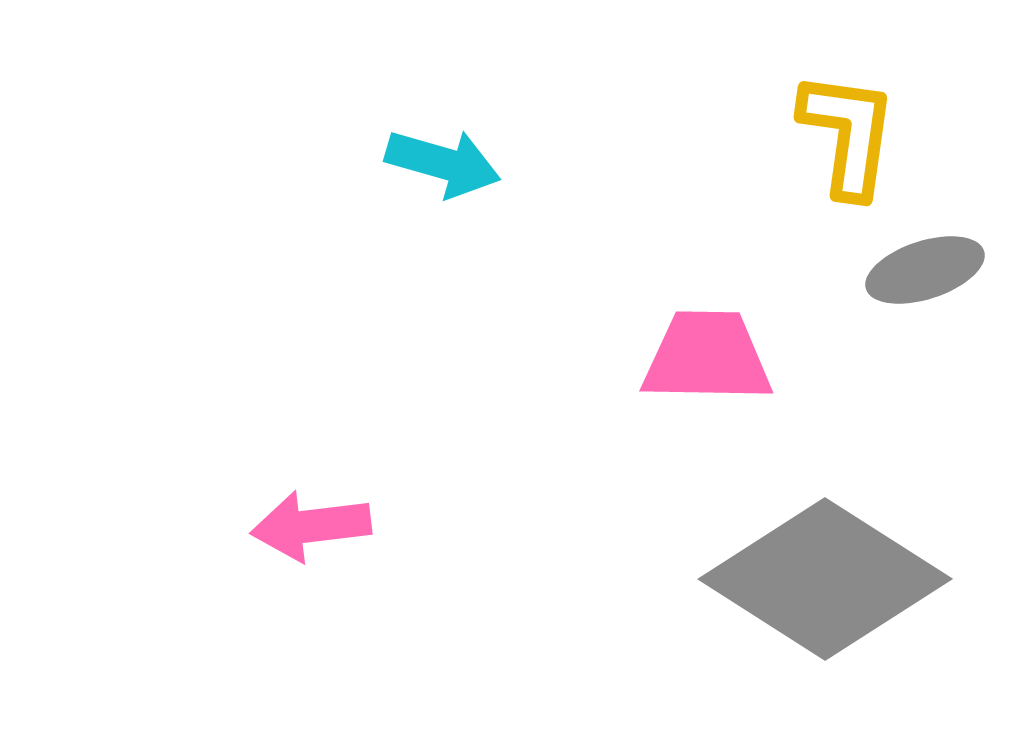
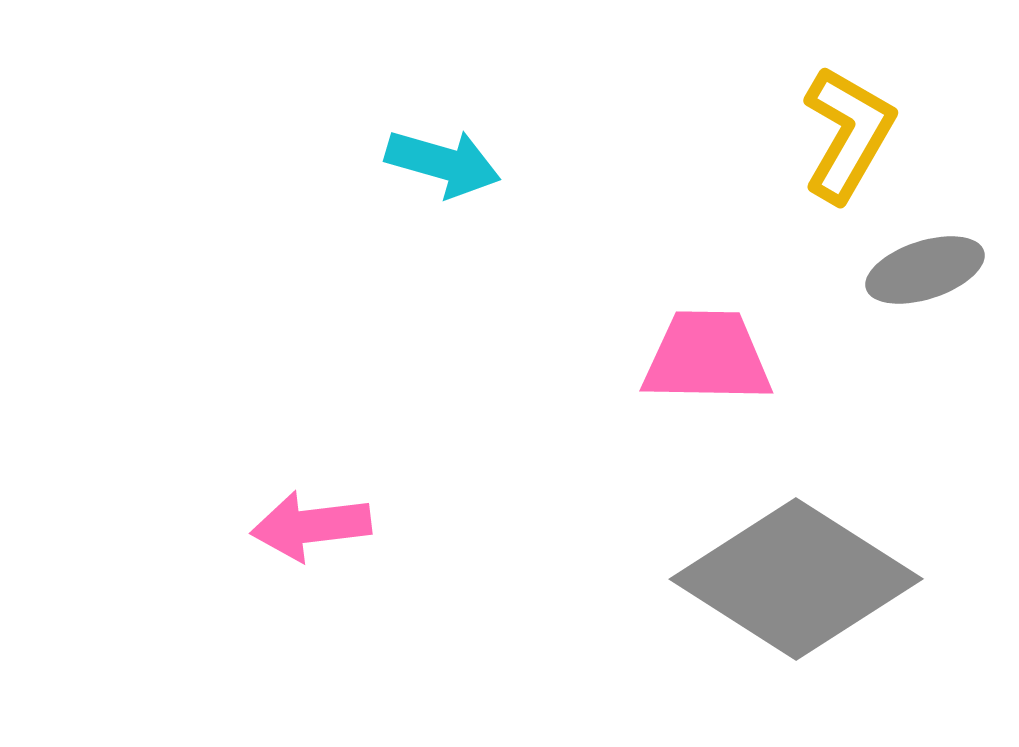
yellow L-shape: rotated 22 degrees clockwise
gray diamond: moved 29 px left
